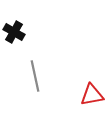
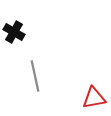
red triangle: moved 2 px right, 3 px down
